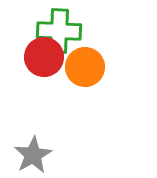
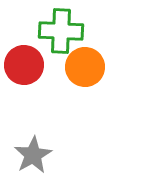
green cross: moved 2 px right
red circle: moved 20 px left, 8 px down
